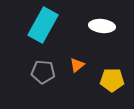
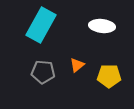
cyan rectangle: moved 2 px left
yellow pentagon: moved 3 px left, 4 px up
